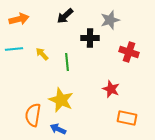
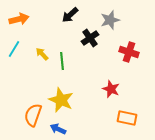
black arrow: moved 5 px right, 1 px up
black cross: rotated 36 degrees counterclockwise
cyan line: rotated 54 degrees counterclockwise
green line: moved 5 px left, 1 px up
orange semicircle: rotated 10 degrees clockwise
